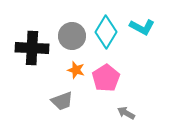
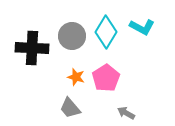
orange star: moved 7 px down
gray trapezoid: moved 8 px right, 7 px down; rotated 70 degrees clockwise
